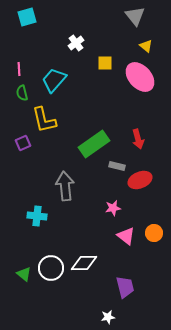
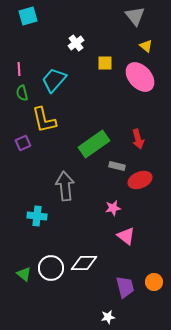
cyan square: moved 1 px right, 1 px up
orange circle: moved 49 px down
